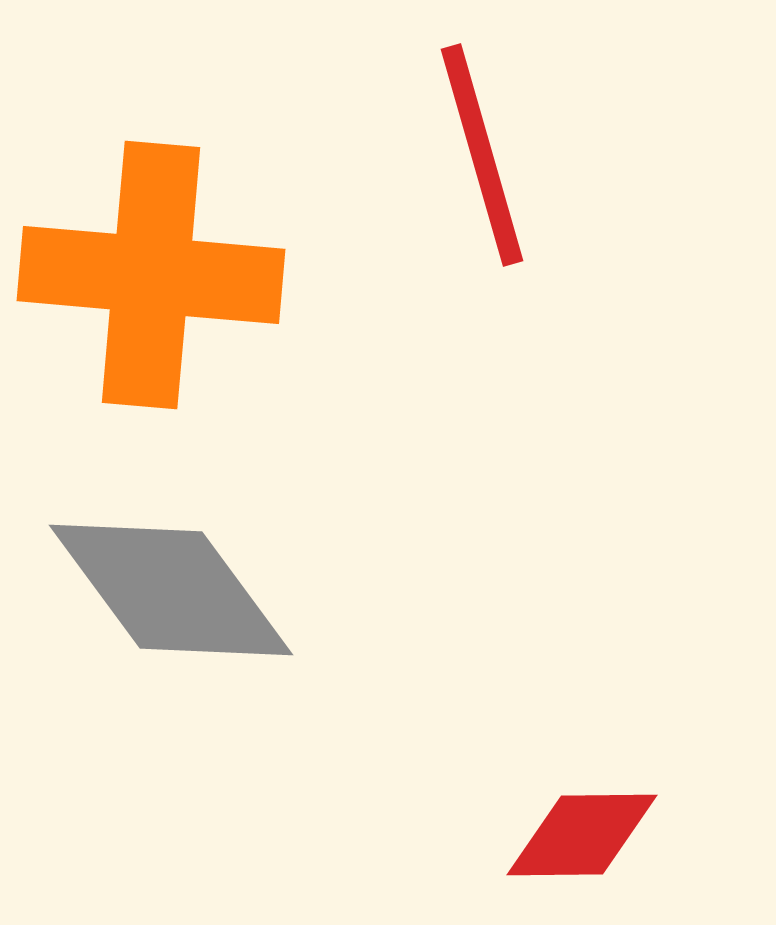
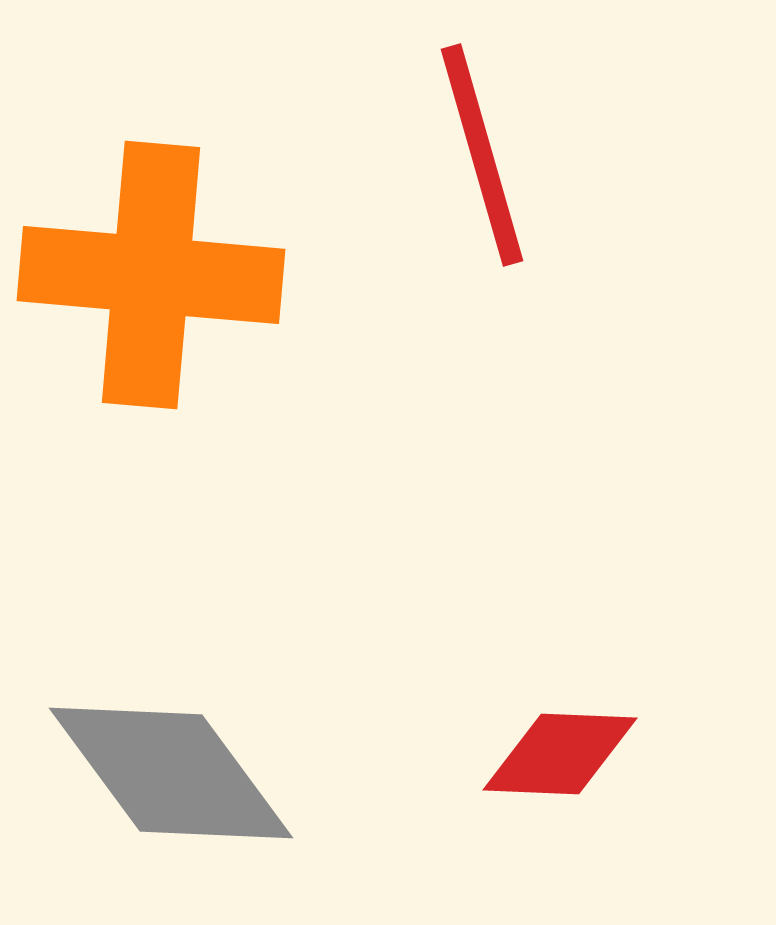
gray diamond: moved 183 px down
red diamond: moved 22 px left, 81 px up; rotated 3 degrees clockwise
